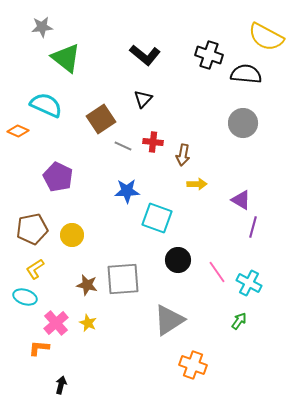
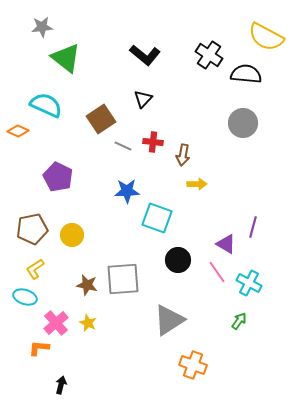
black cross: rotated 16 degrees clockwise
purple triangle: moved 15 px left, 44 px down
